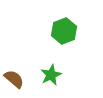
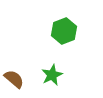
green star: moved 1 px right
